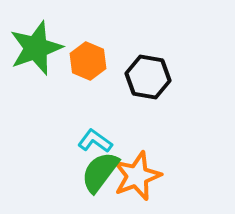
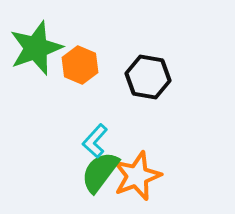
orange hexagon: moved 8 px left, 4 px down
cyan L-shape: rotated 84 degrees counterclockwise
